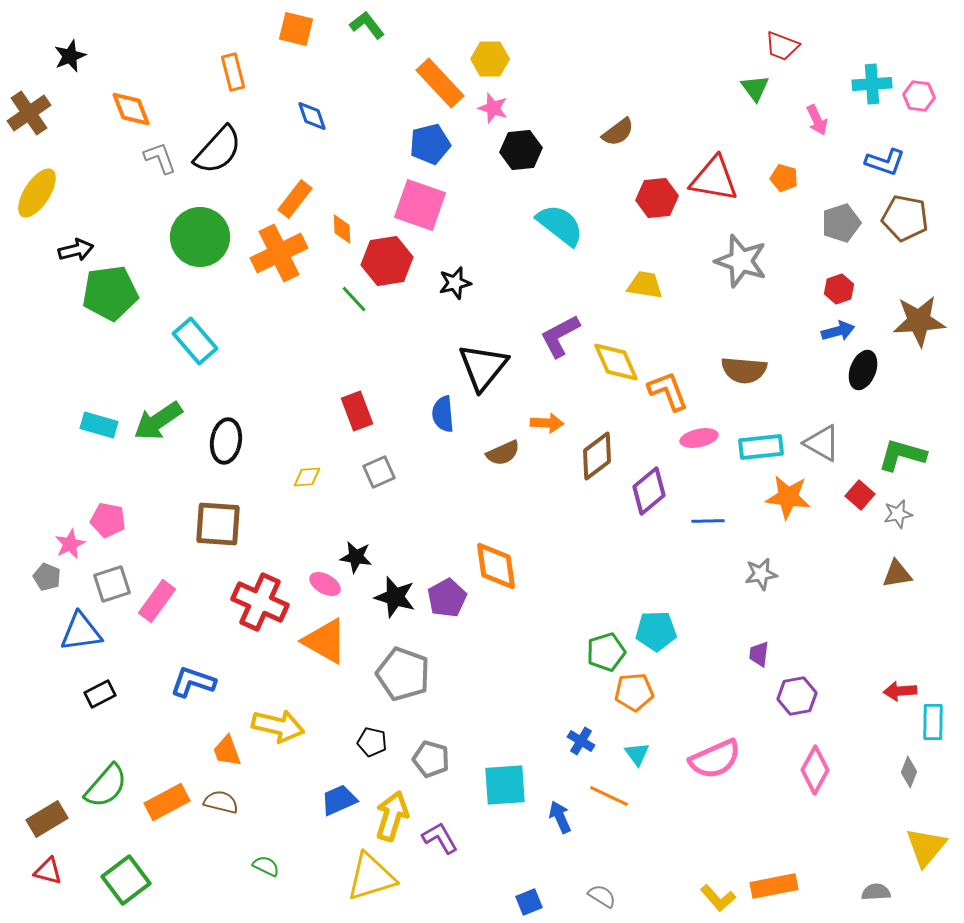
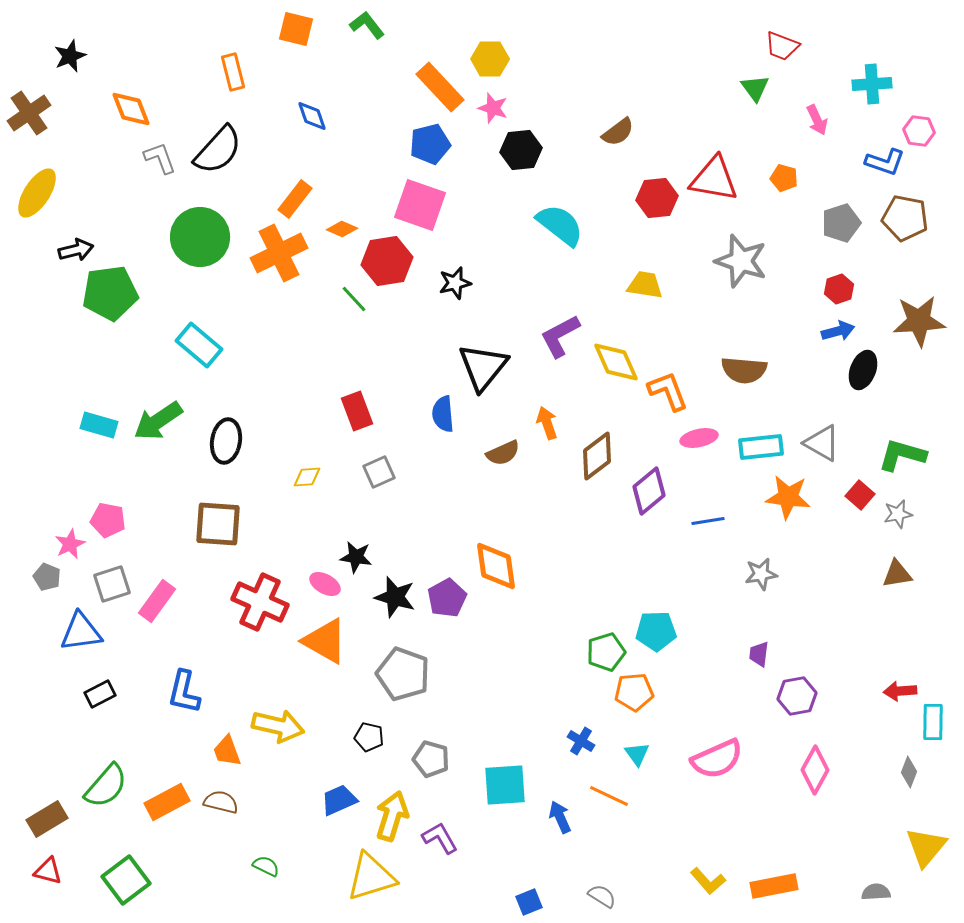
orange rectangle at (440, 83): moved 4 px down
pink hexagon at (919, 96): moved 35 px down
orange diamond at (342, 229): rotated 64 degrees counterclockwise
cyan rectangle at (195, 341): moved 4 px right, 4 px down; rotated 9 degrees counterclockwise
orange arrow at (547, 423): rotated 112 degrees counterclockwise
blue line at (708, 521): rotated 8 degrees counterclockwise
blue L-shape at (193, 682): moved 9 px left, 10 px down; rotated 96 degrees counterclockwise
black pentagon at (372, 742): moved 3 px left, 5 px up
pink semicircle at (715, 759): moved 2 px right
yellow L-shape at (718, 898): moved 10 px left, 17 px up
